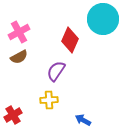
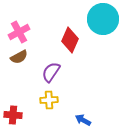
purple semicircle: moved 5 px left, 1 px down
red cross: rotated 36 degrees clockwise
